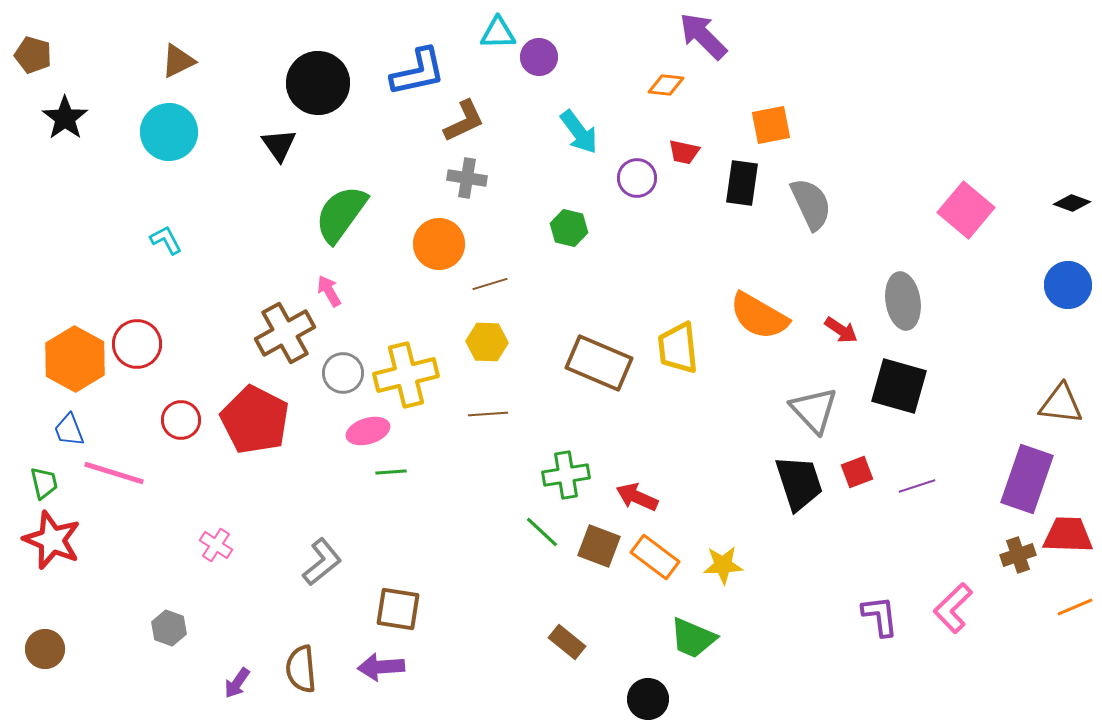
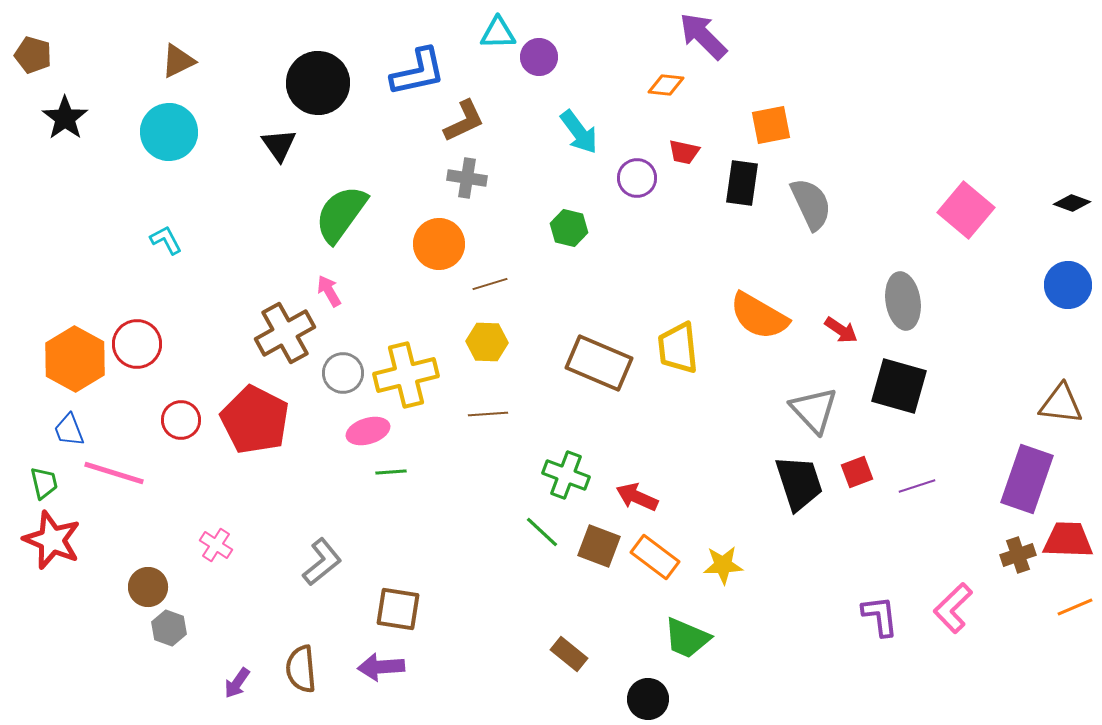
green cross at (566, 475): rotated 30 degrees clockwise
red trapezoid at (1068, 535): moved 5 px down
green trapezoid at (693, 638): moved 6 px left
brown rectangle at (567, 642): moved 2 px right, 12 px down
brown circle at (45, 649): moved 103 px right, 62 px up
